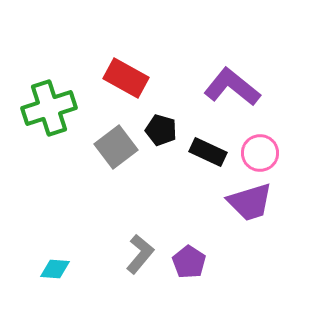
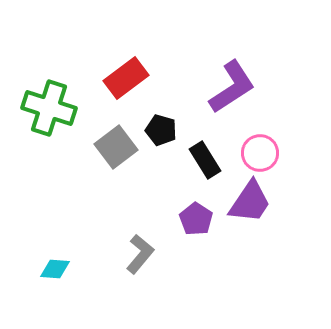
red rectangle: rotated 66 degrees counterclockwise
purple L-shape: rotated 108 degrees clockwise
green cross: rotated 36 degrees clockwise
black rectangle: moved 3 px left, 8 px down; rotated 33 degrees clockwise
purple trapezoid: rotated 39 degrees counterclockwise
purple pentagon: moved 7 px right, 43 px up
